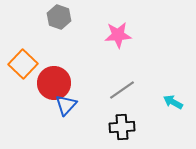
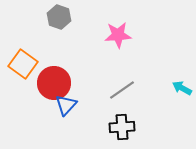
orange square: rotated 8 degrees counterclockwise
cyan arrow: moved 9 px right, 14 px up
